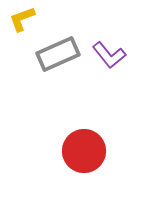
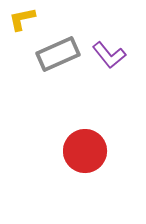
yellow L-shape: rotated 8 degrees clockwise
red circle: moved 1 px right
